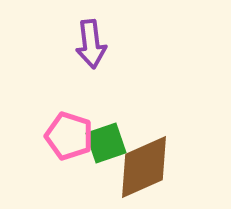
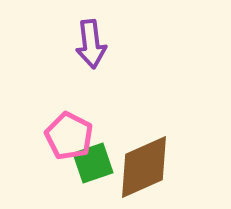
pink pentagon: rotated 9 degrees clockwise
green square: moved 13 px left, 20 px down
